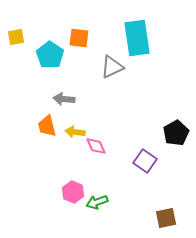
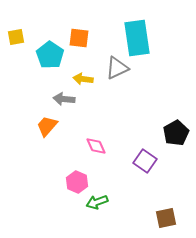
gray triangle: moved 5 px right, 1 px down
orange trapezoid: rotated 55 degrees clockwise
yellow arrow: moved 8 px right, 53 px up
pink hexagon: moved 4 px right, 10 px up
